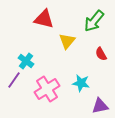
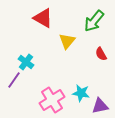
red triangle: moved 1 px left, 1 px up; rotated 15 degrees clockwise
cyan cross: moved 1 px down
cyan star: moved 10 px down
pink cross: moved 5 px right, 11 px down
